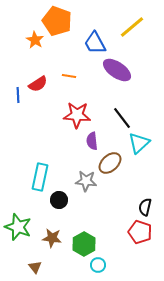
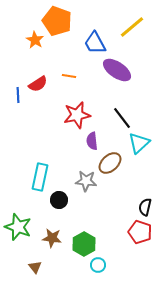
red star: rotated 16 degrees counterclockwise
